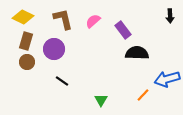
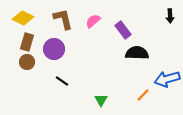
yellow diamond: moved 1 px down
brown rectangle: moved 1 px right, 1 px down
